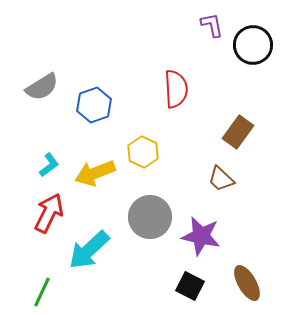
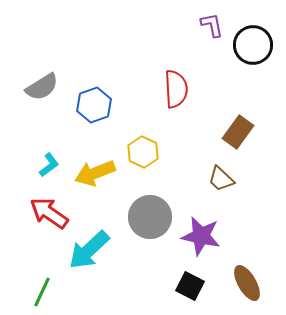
red arrow: rotated 81 degrees counterclockwise
